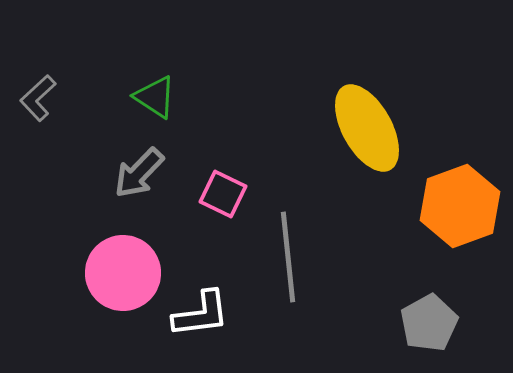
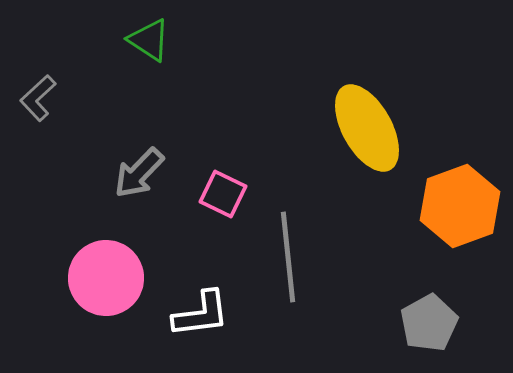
green triangle: moved 6 px left, 57 px up
pink circle: moved 17 px left, 5 px down
